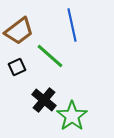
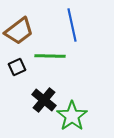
green line: rotated 40 degrees counterclockwise
